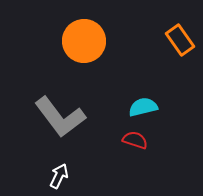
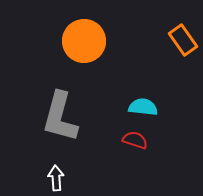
orange rectangle: moved 3 px right
cyan semicircle: rotated 20 degrees clockwise
gray L-shape: rotated 52 degrees clockwise
white arrow: moved 3 px left, 2 px down; rotated 30 degrees counterclockwise
